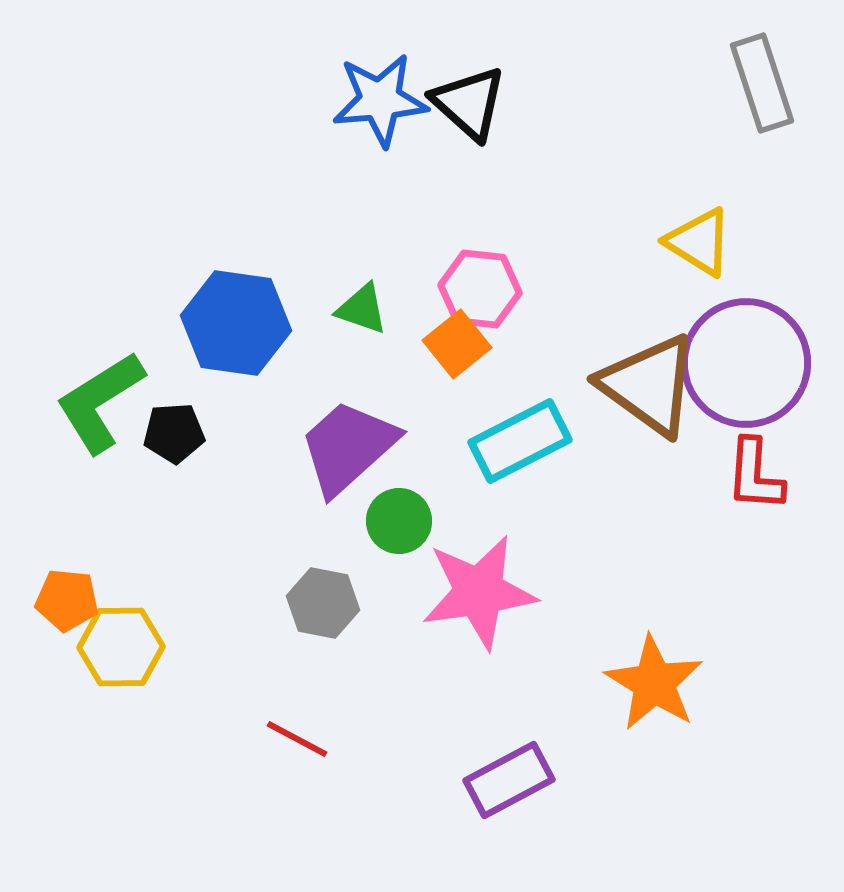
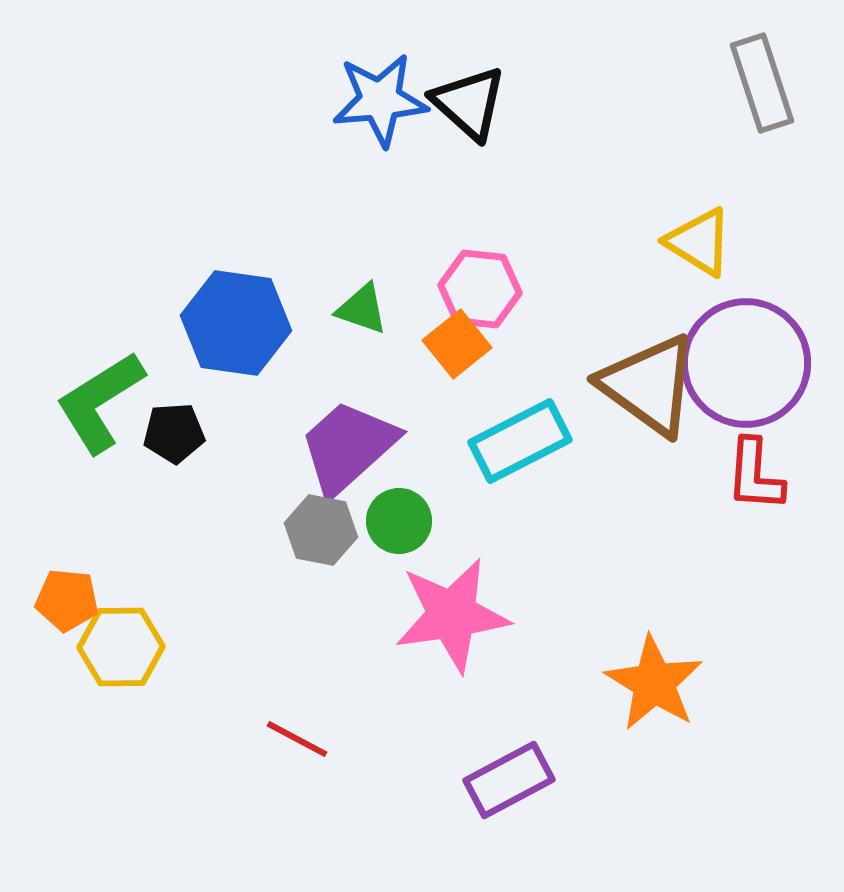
pink star: moved 27 px left, 23 px down
gray hexagon: moved 2 px left, 73 px up
